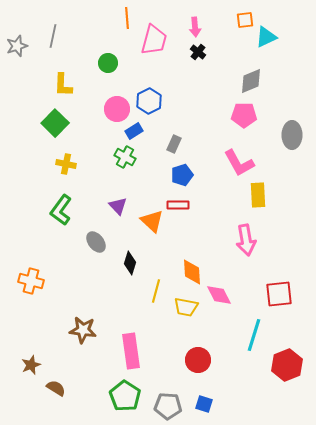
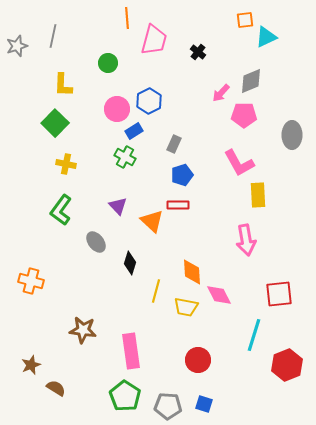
pink arrow at (195, 27): moved 26 px right, 66 px down; rotated 48 degrees clockwise
